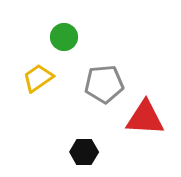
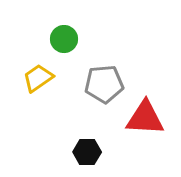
green circle: moved 2 px down
black hexagon: moved 3 px right
